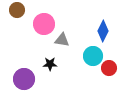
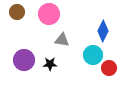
brown circle: moved 2 px down
pink circle: moved 5 px right, 10 px up
cyan circle: moved 1 px up
purple circle: moved 19 px up
